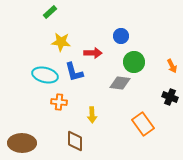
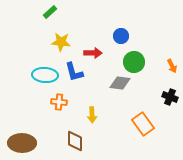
cyan ellipse: rotated 10 degrees counterclockwise
